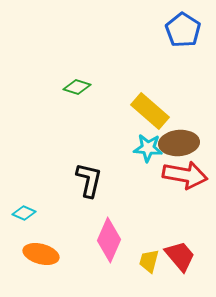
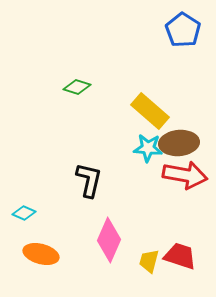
red trapezoid: rotated 32 degrees counterclockwise
